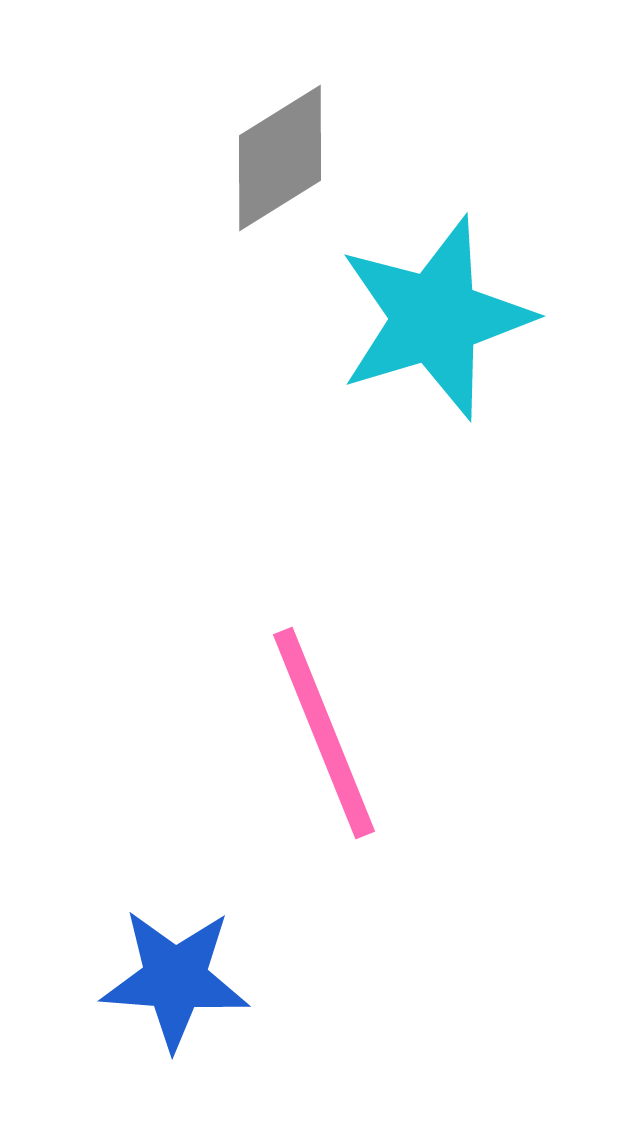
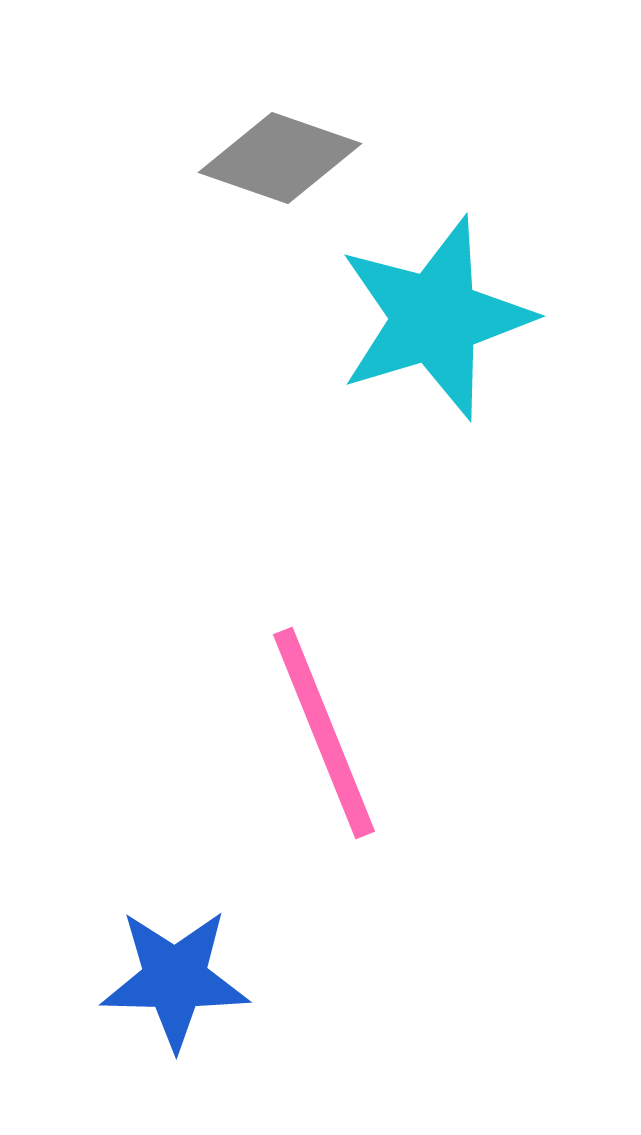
gray diamond: rotated 51 degrees clockwise
blue star: rotated 3 degrees counterclockwise
